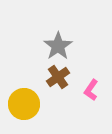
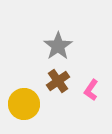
brown cross: moved 4 px down
